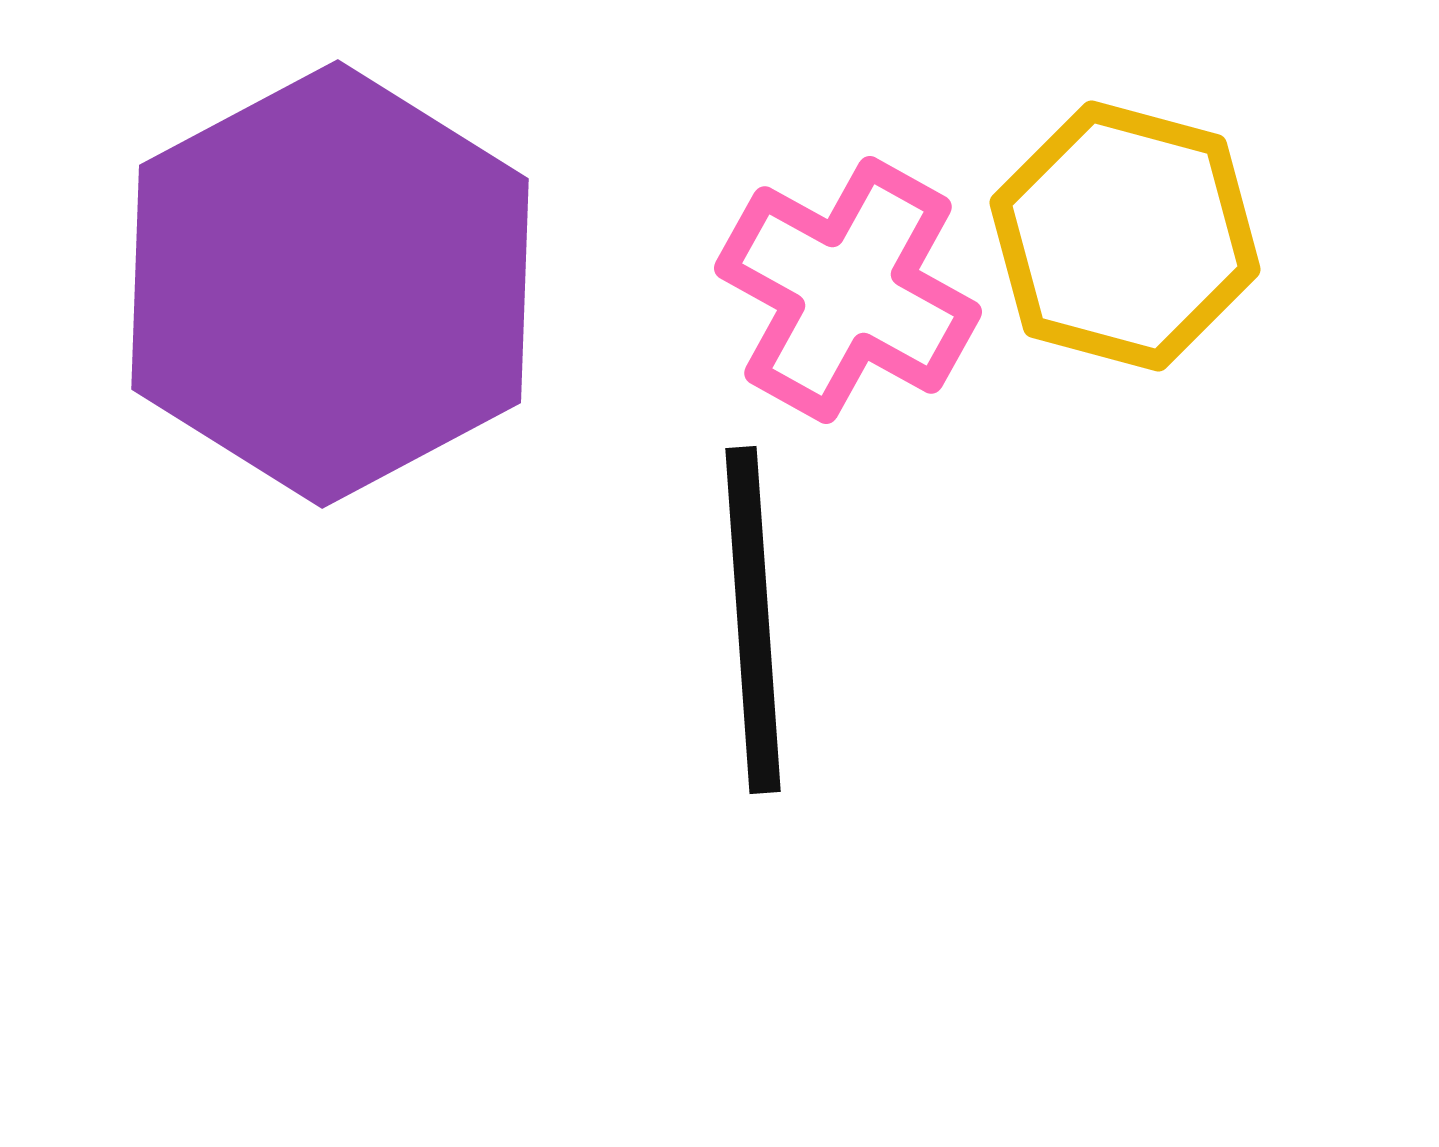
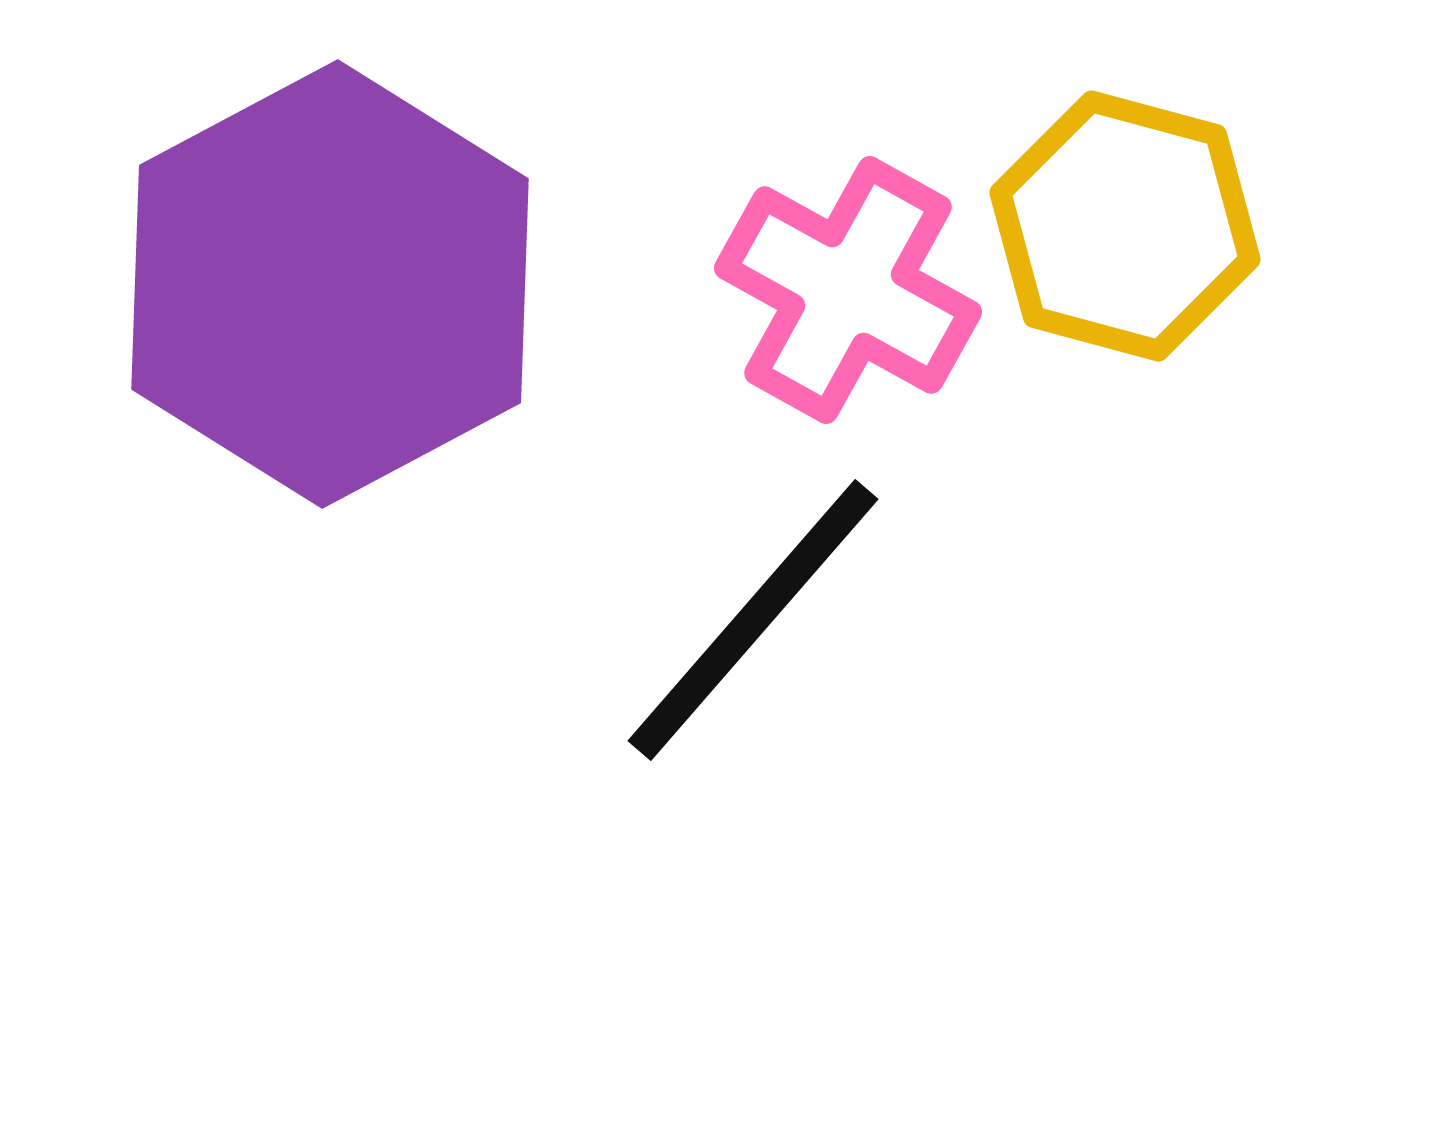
yellow hexagon: moved 10 px up
black line: rotated 45 degrees clockwise
